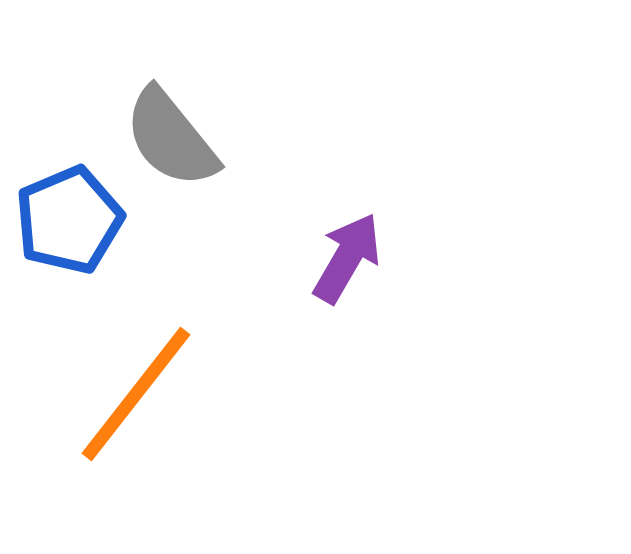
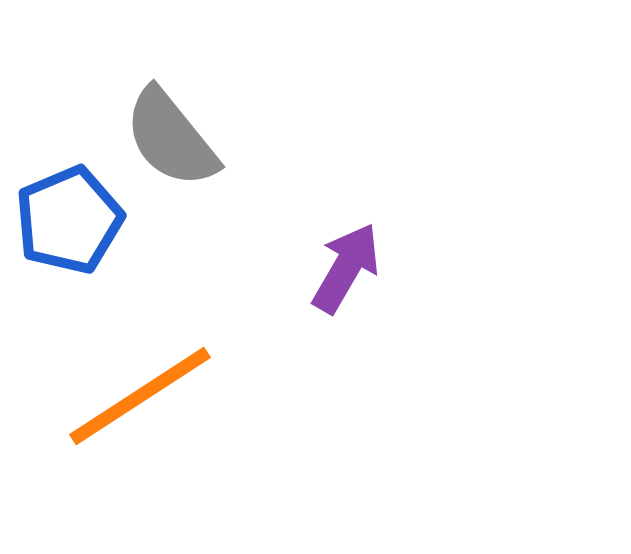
purple arrow: moved 1 px left, 10 px down
orange line: moved 4 px right, 2 px down; rotated 19 degrees clockwise
